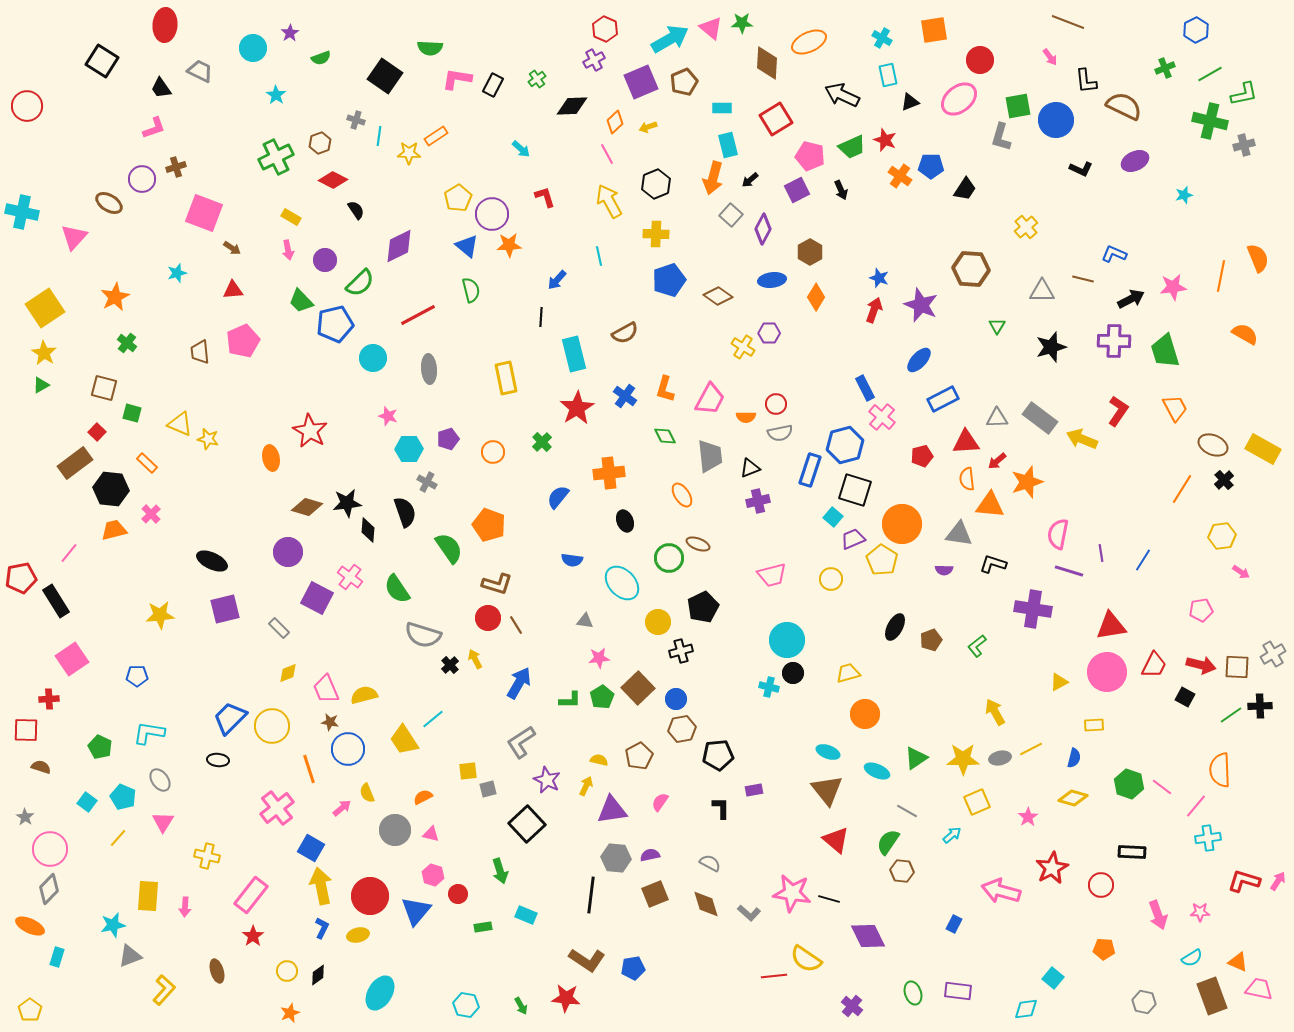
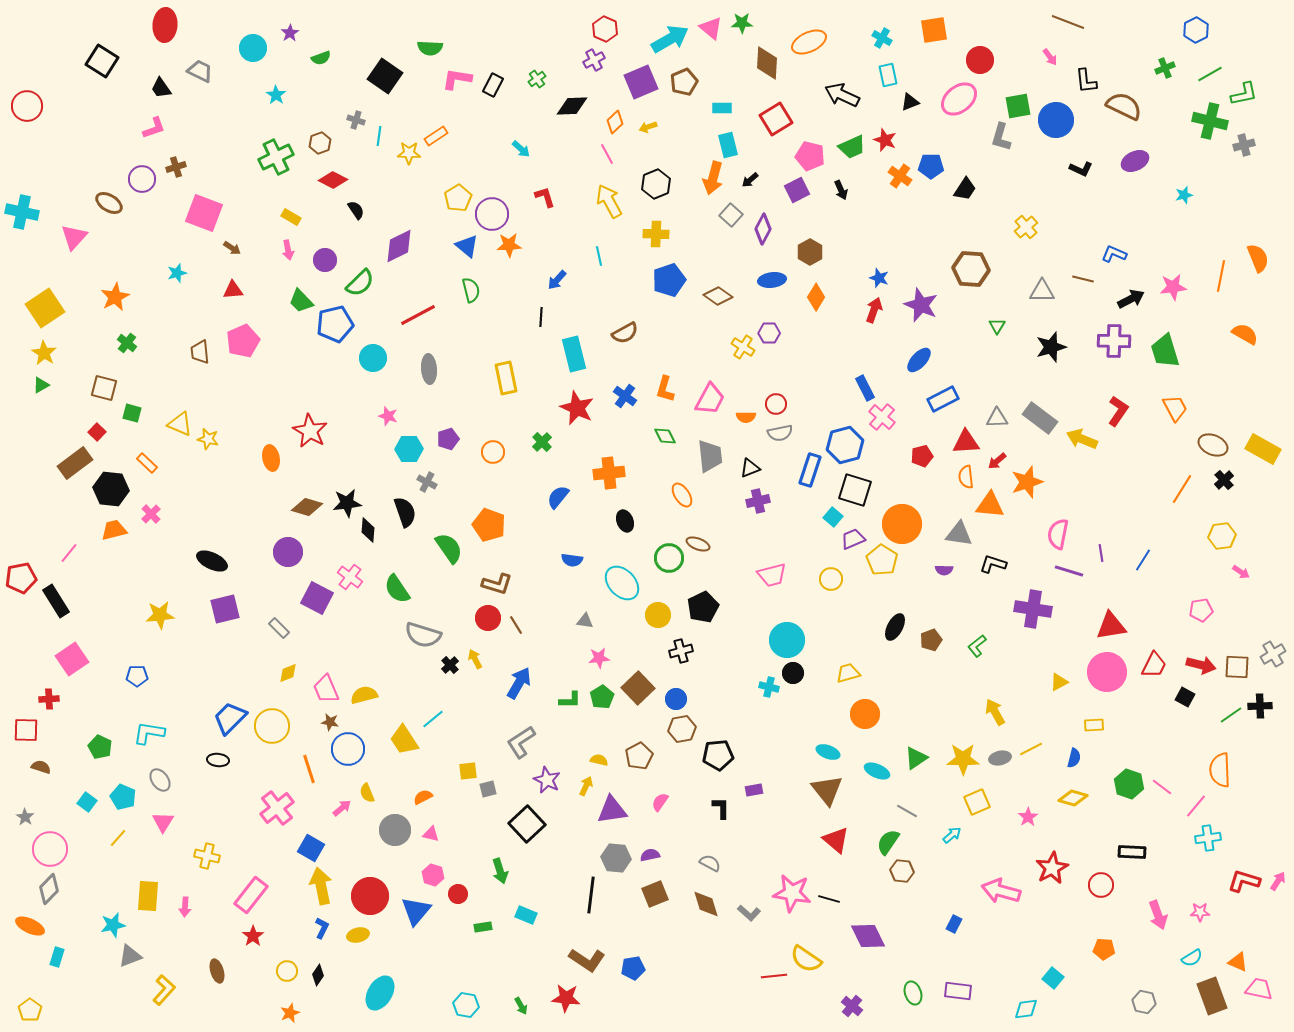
red star at (577, 408): rotated 16 degrees counterclockwise
orange semicircle at (967, 479): moved 1 px left, 2 px up
yellow circle at (658, 622): moved 7 px up
black diamond at (318, 975): rotated 20 degrees counterclockwise
